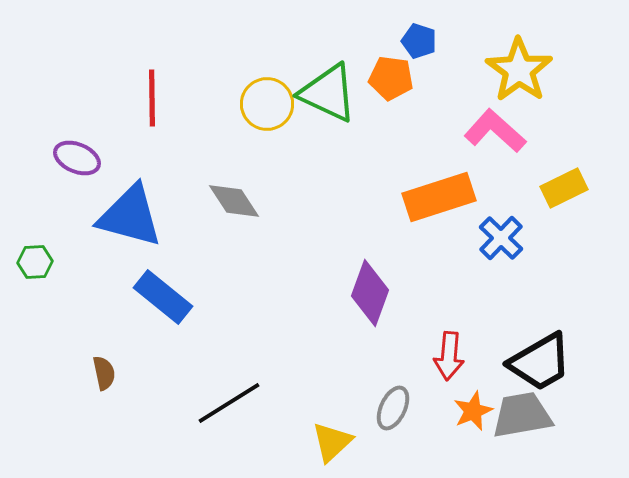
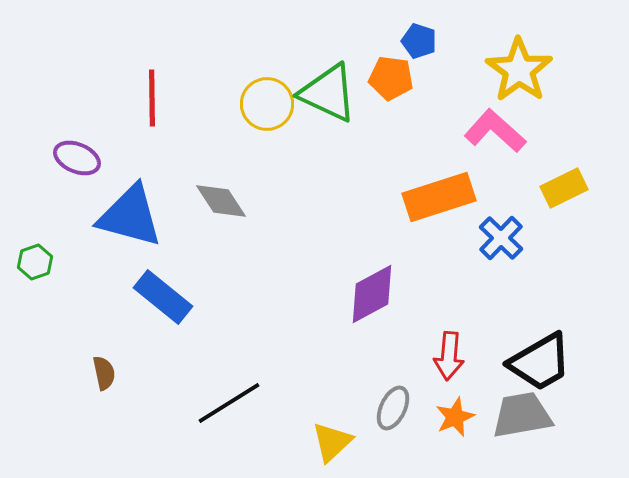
gray diamond: moved 13 px left
green hexagon: rotated 16 degrees counterclockwise
purple diamond: moved 2 px right, 1 px down; rotated 42 degrees clockwise
orange star: moved 18 px left, 6 px down
